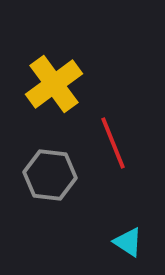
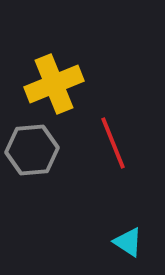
yellow cross: rotated 14 degrees clockwise
gray hexagon: moved 18 px left, 25 px up; rotated 12 degrees counterclockwise
